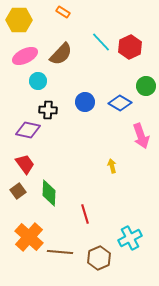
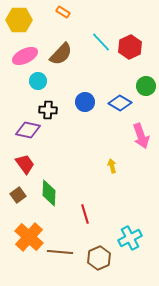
brown square: moved 4 px down
